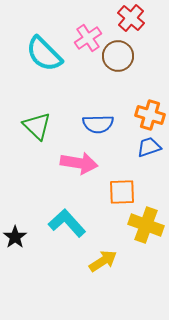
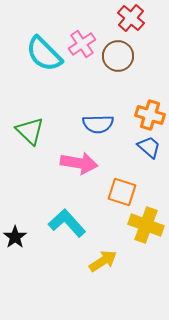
pink cross: moved 6 px left, 6 px down
green triangle: moved 7 px left, 5 px down
blue trapezoid: rotated 60 degrees clockwise
orange square: rotated 20 degrees clockwise
